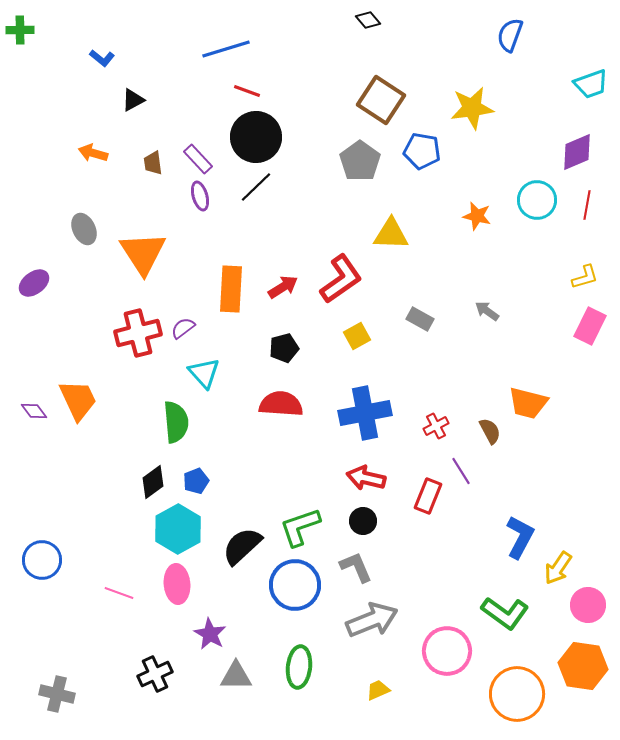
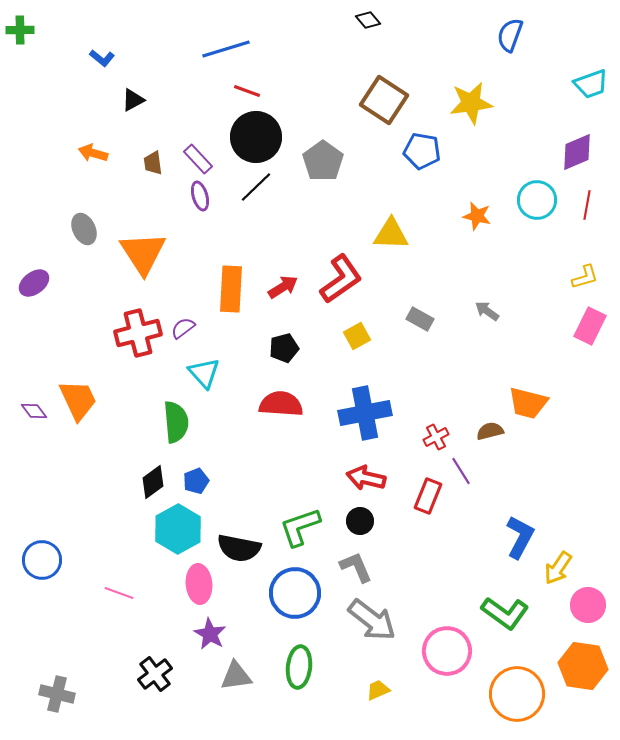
brown square at (381, 100): moved 3 px right
yellow star at (472, 108): moved 1 px left, 5 px up
gray pentagon at (360, 161): moved 37 px left
red cross at (436, 426): moved 11 px down
brown semicircle at (490, 431): rotated 76 degrees counterclockwise
black circle at (363, 521): moved 3 px left
black semicircle at (242, 546): moved 3 px left, 2 px down; rotated 126 degrees counterclockwise
pink ellipse at (177, 584): moved 22 px right
blue circle at (295, 585): moved 8 px down
gray arrow at (372, 620): rotated 60 degrees clockwise
black cross at (155, 674): rotated 12 degrees counterclockwise
gray triangle at (236, 676): rotated 8 degrees counterclockwise
